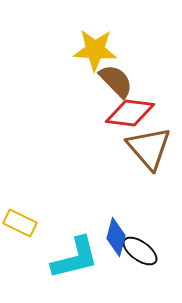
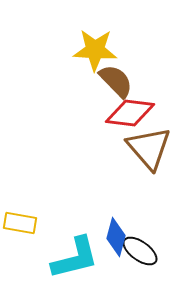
yellow rectangle: rotated 16 degrees counterclockwise
